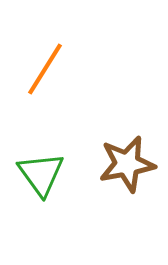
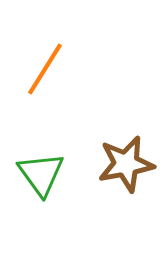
brown star: moved 1 px left
